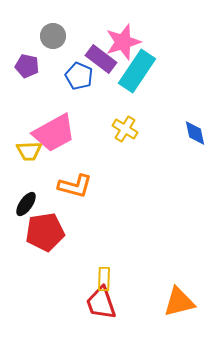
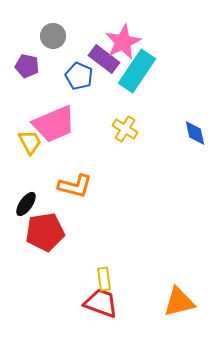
pink star: rotated 9 degrees counterclockwise
purple rectangle: moved 3 px right
pink trapezoid: moved 9 px up; rotated 6 degrees clockwise
yellow trapezoid: moved 1 px right, 9 px up; rotated 116 degrees counterclockwise
yellow rectangle: rotated 10 degrees counterclockwise
red trapezoid: rotated 129 degrees clockwise
